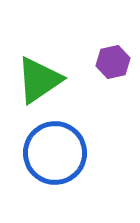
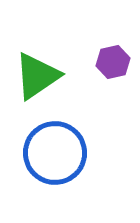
green triangle: moved 2 px left, 4 px up
